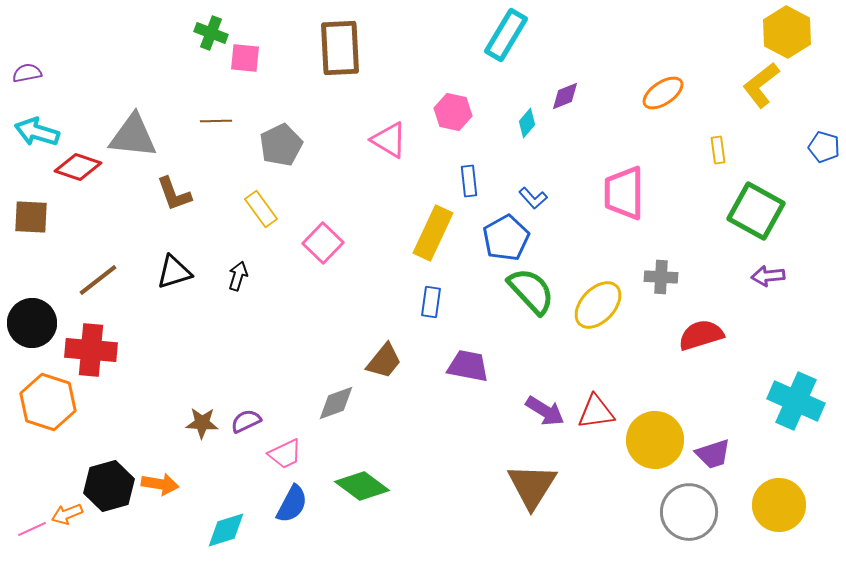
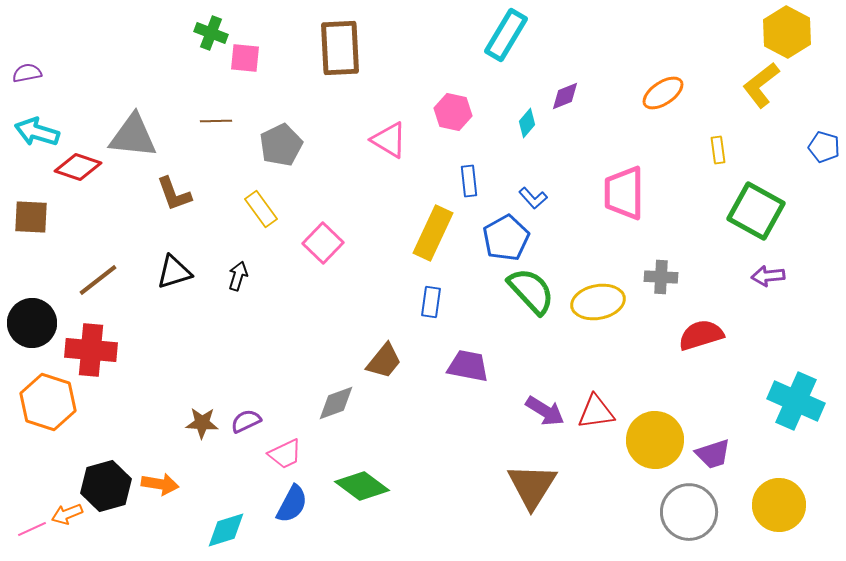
yellow ellipse at (598, 305): moved 3 px up; rotated 36 degrees clockwise
black hexagon at (109, 486): moved 3 px left
